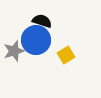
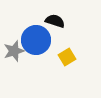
black semicircle: moved 13 px right
yellow square: moved 1 px right, 2 px down
